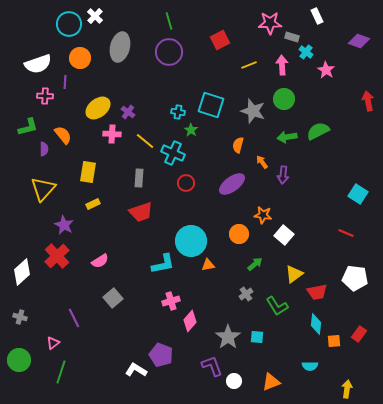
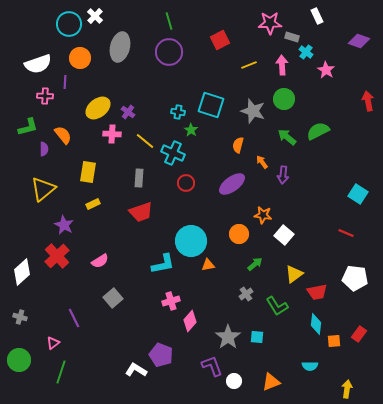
green arrow at (287, 137): rotated 48 degrees clockwise
yellow triangle at (43, 189): rotated 8 degrees clockwise
